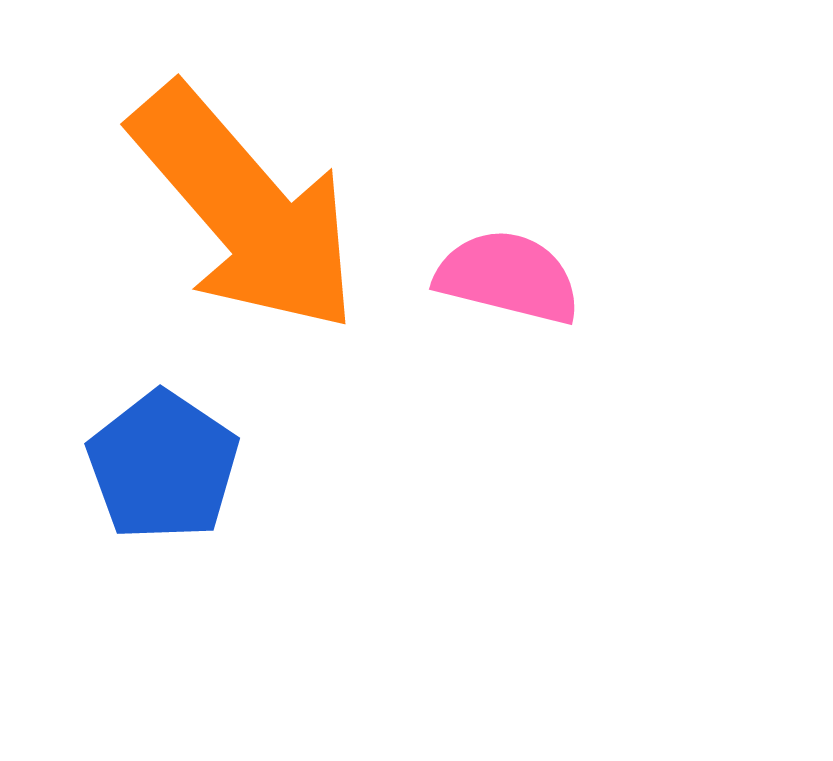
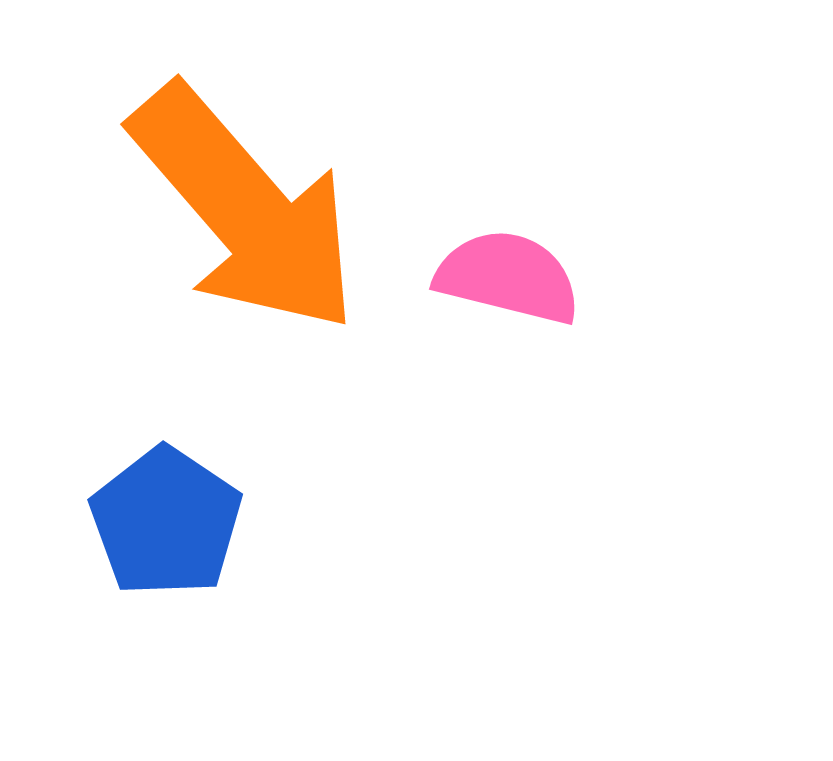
blue pentagon: moved 3 px right, 56 px down
